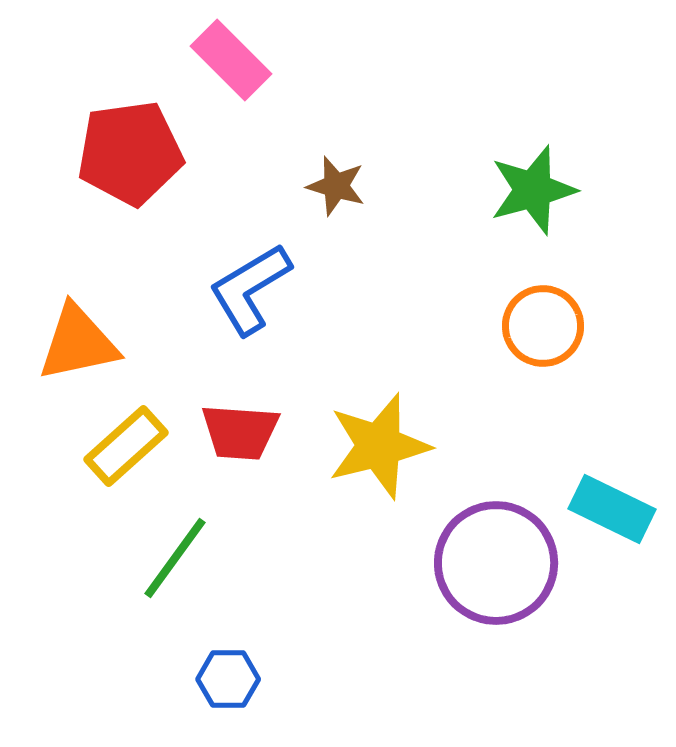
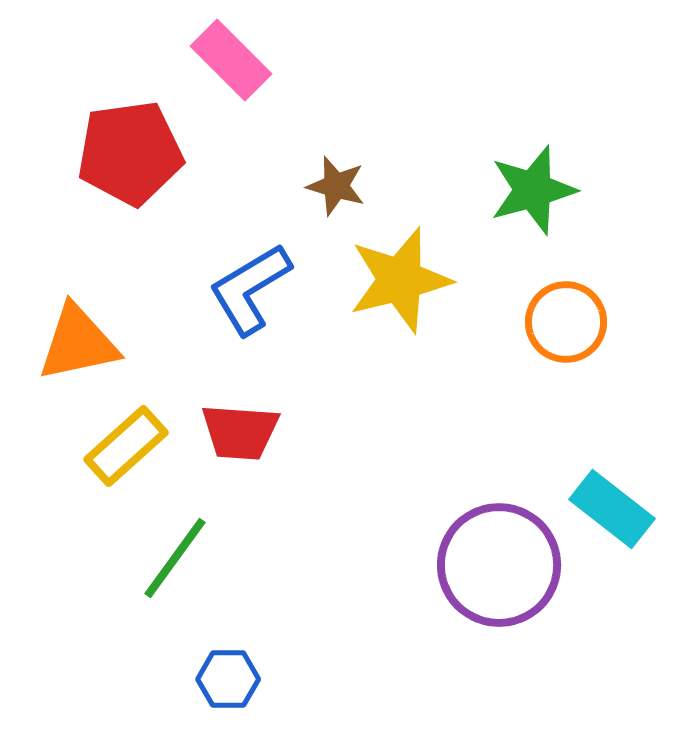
orange circle: moved 23 px right, 4 px up
yellow star: moved 21 px right, 166 px up
cyan rectangle: rotated 12 degrees clockwise
purple circle: moved 3 px right, 2 px down
